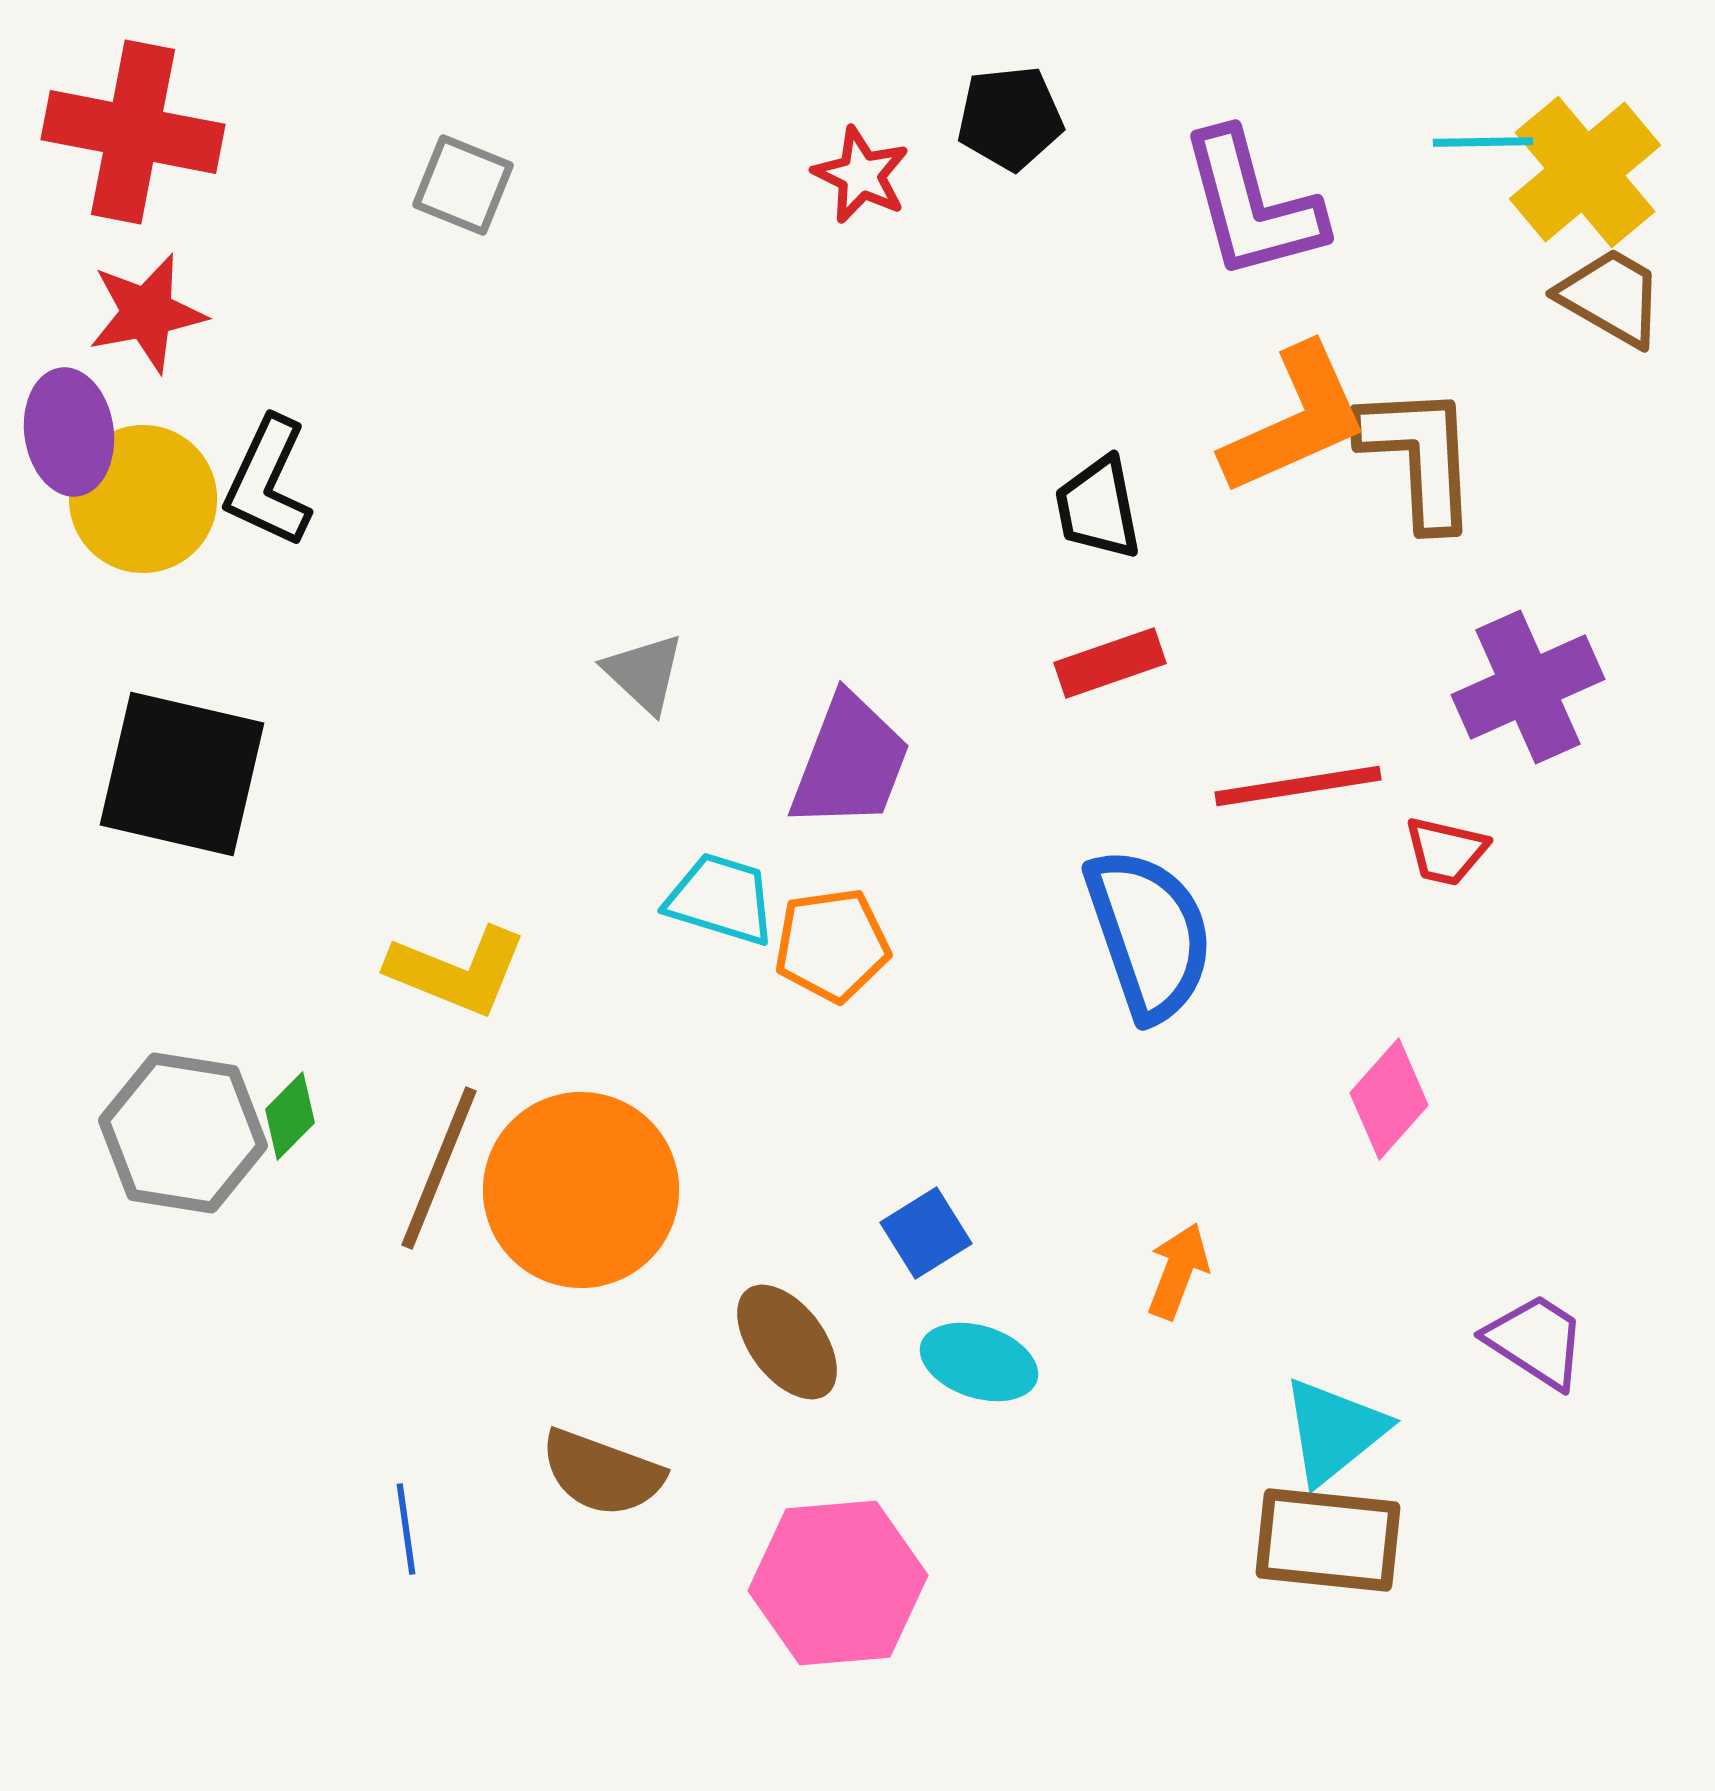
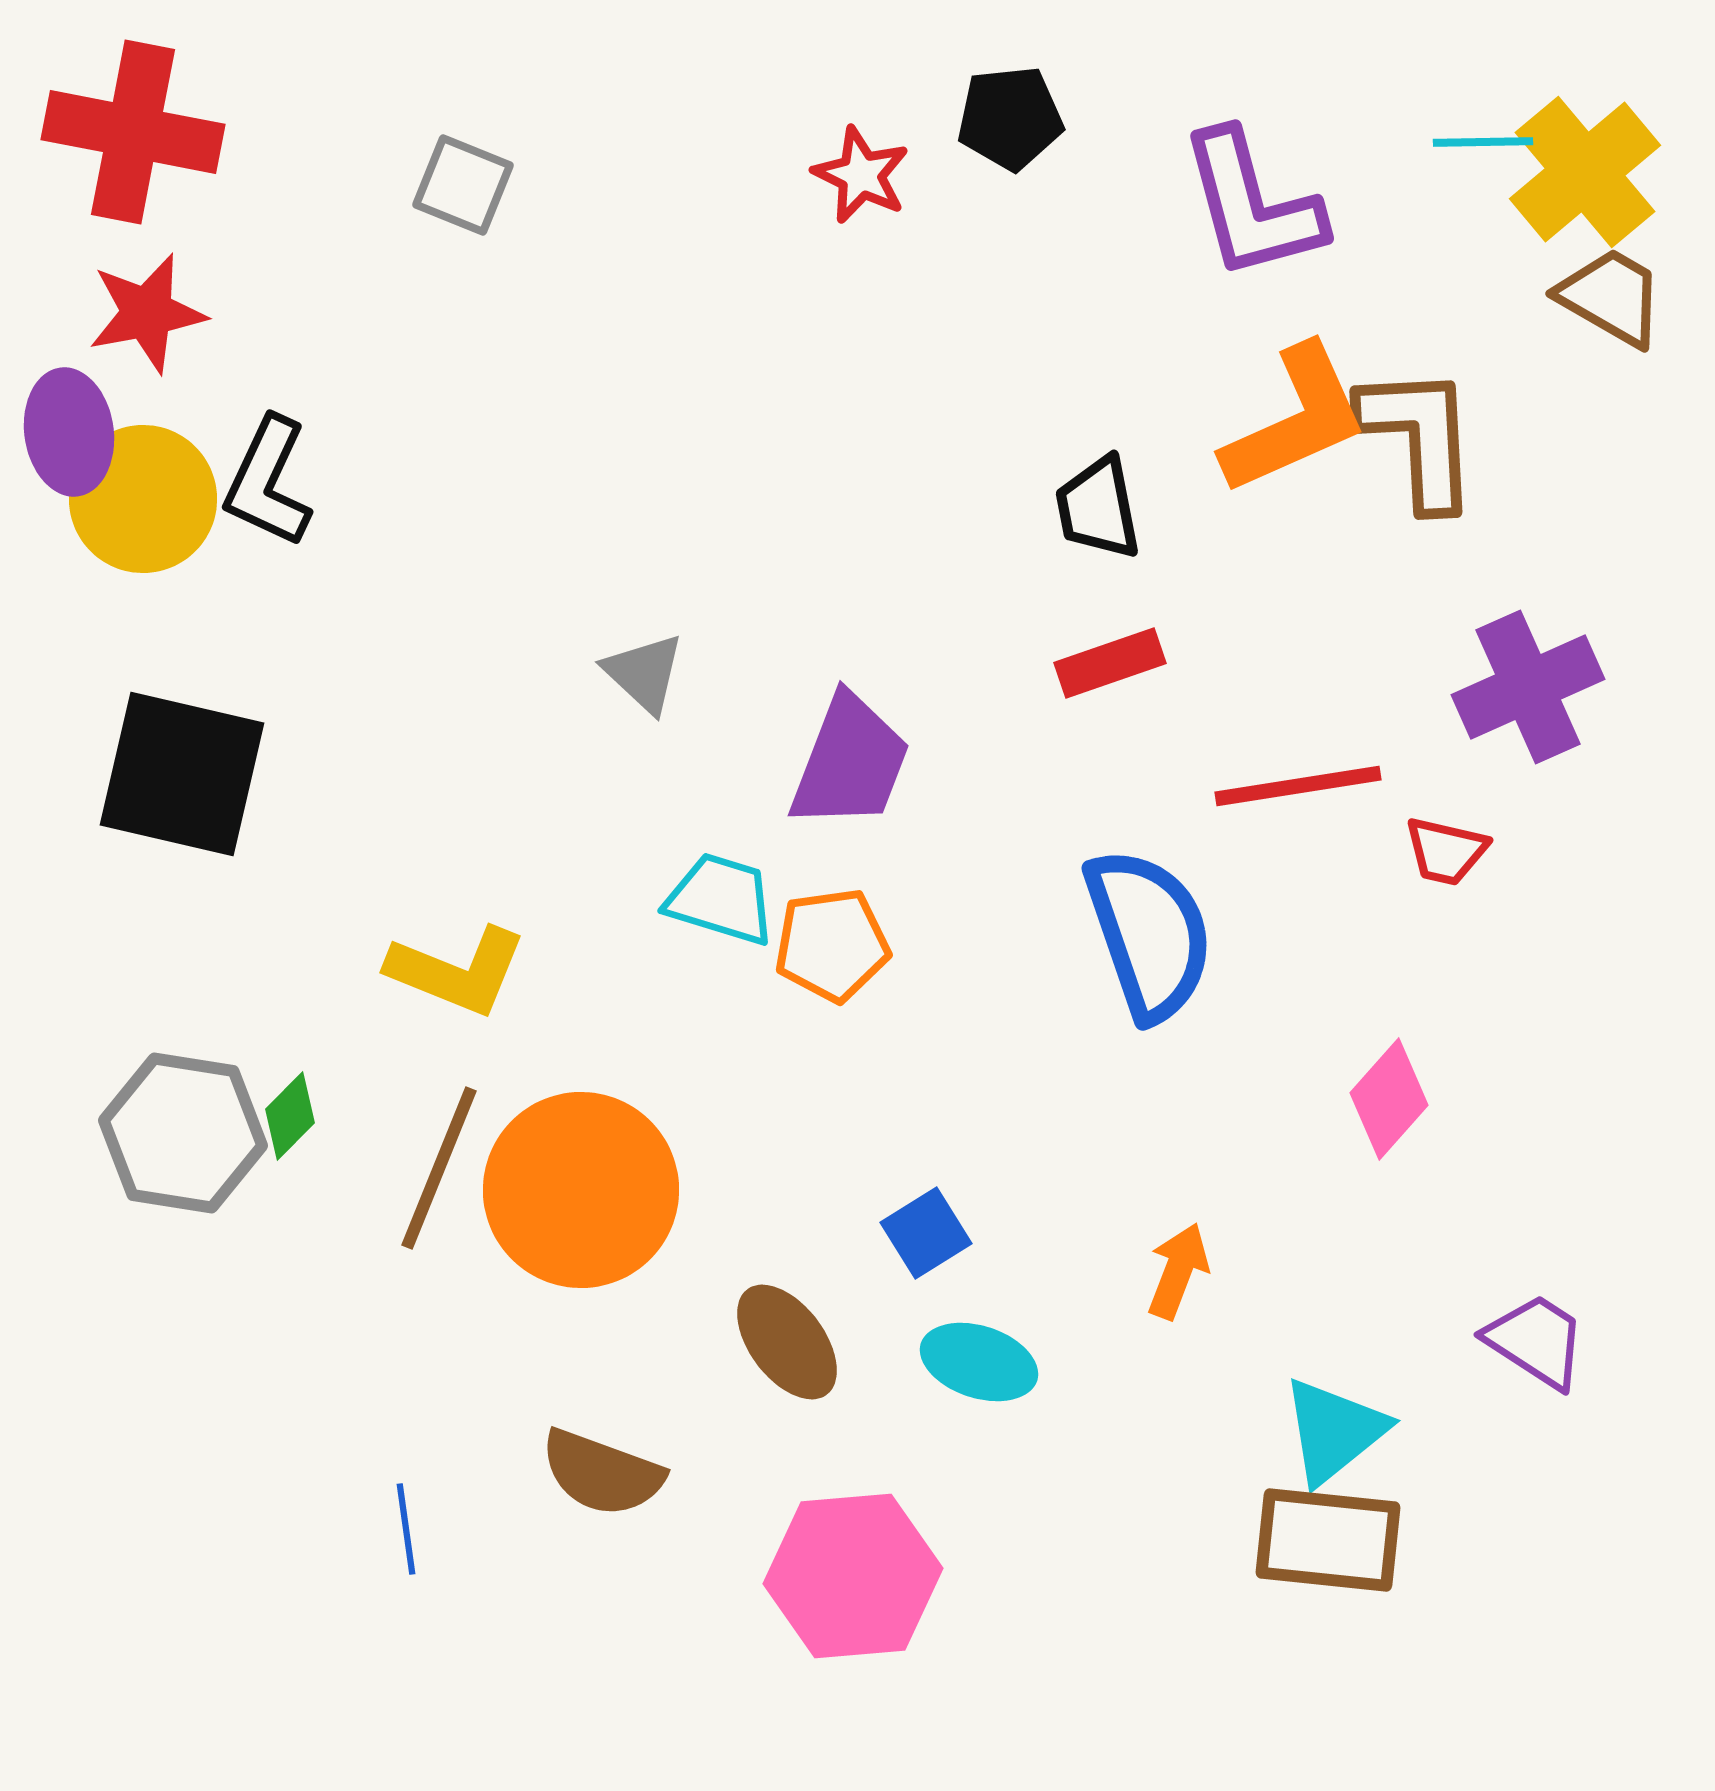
brown L-shape at (1419, 456): moved 19 px up
pink hexagon at (838, 1583): moved 15 px right, 7 px up
